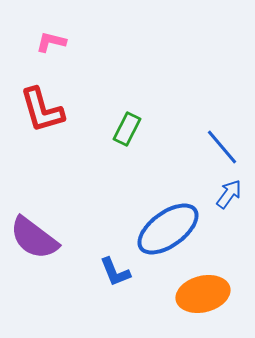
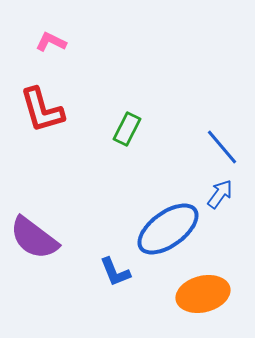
pink L-shape: rotated 12 degrees clockwise
blue arrow: moved 9 px left
